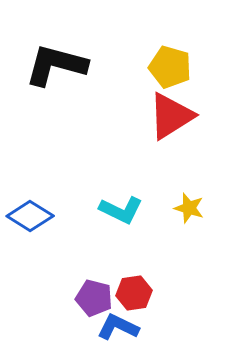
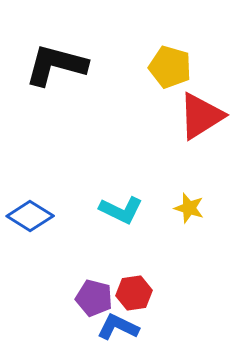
red triangle: moved 30 px right
